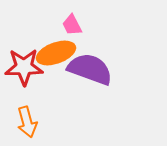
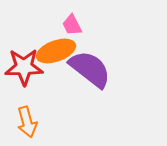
orange ellipse: moved 2 px up
purple semicircle: rotated 18 degrees clockwise
